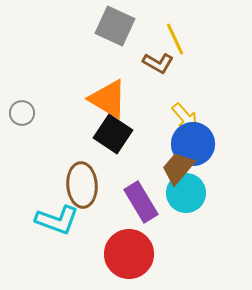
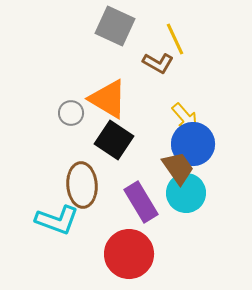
gray circle: moved 49 px right
black square: moved 1 px right, 6 px down
brown trapezoid: rotated 105 degrees clockwise
